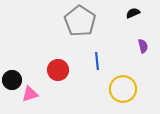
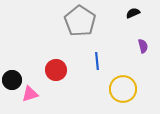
red circle: moved 2 px left
